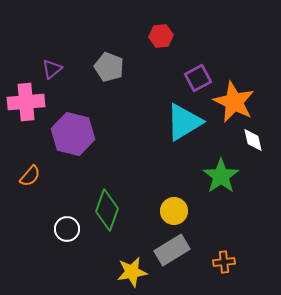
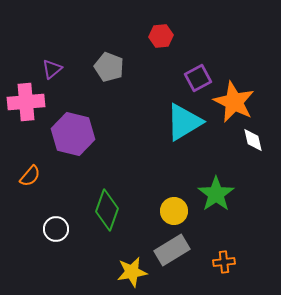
green star: moved 5 px left, 18 px down
white circle: moved 11 px left
